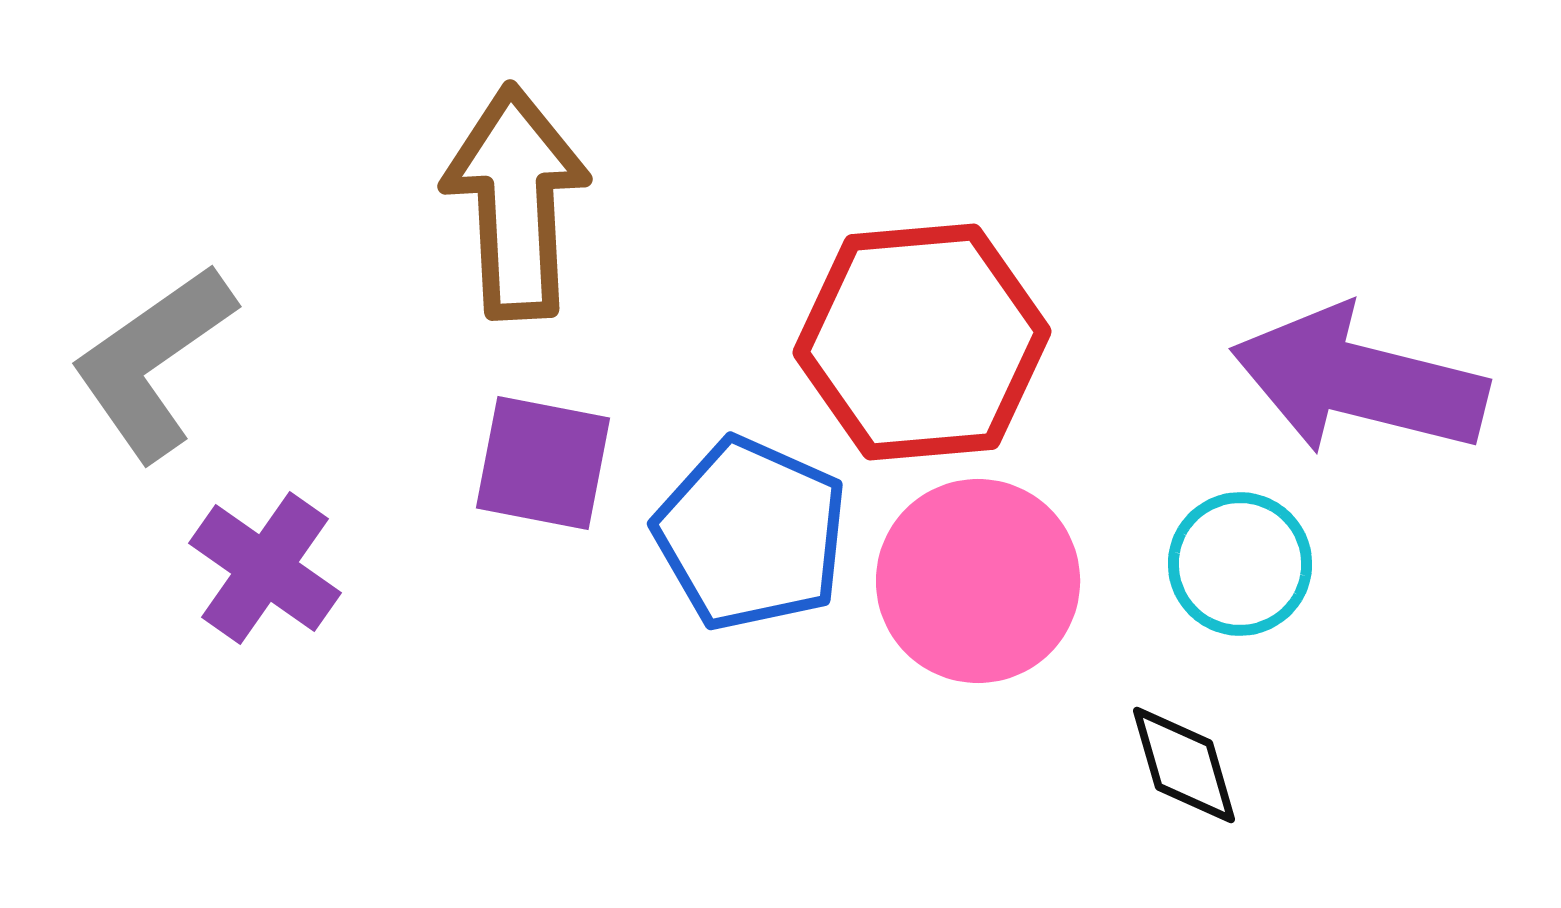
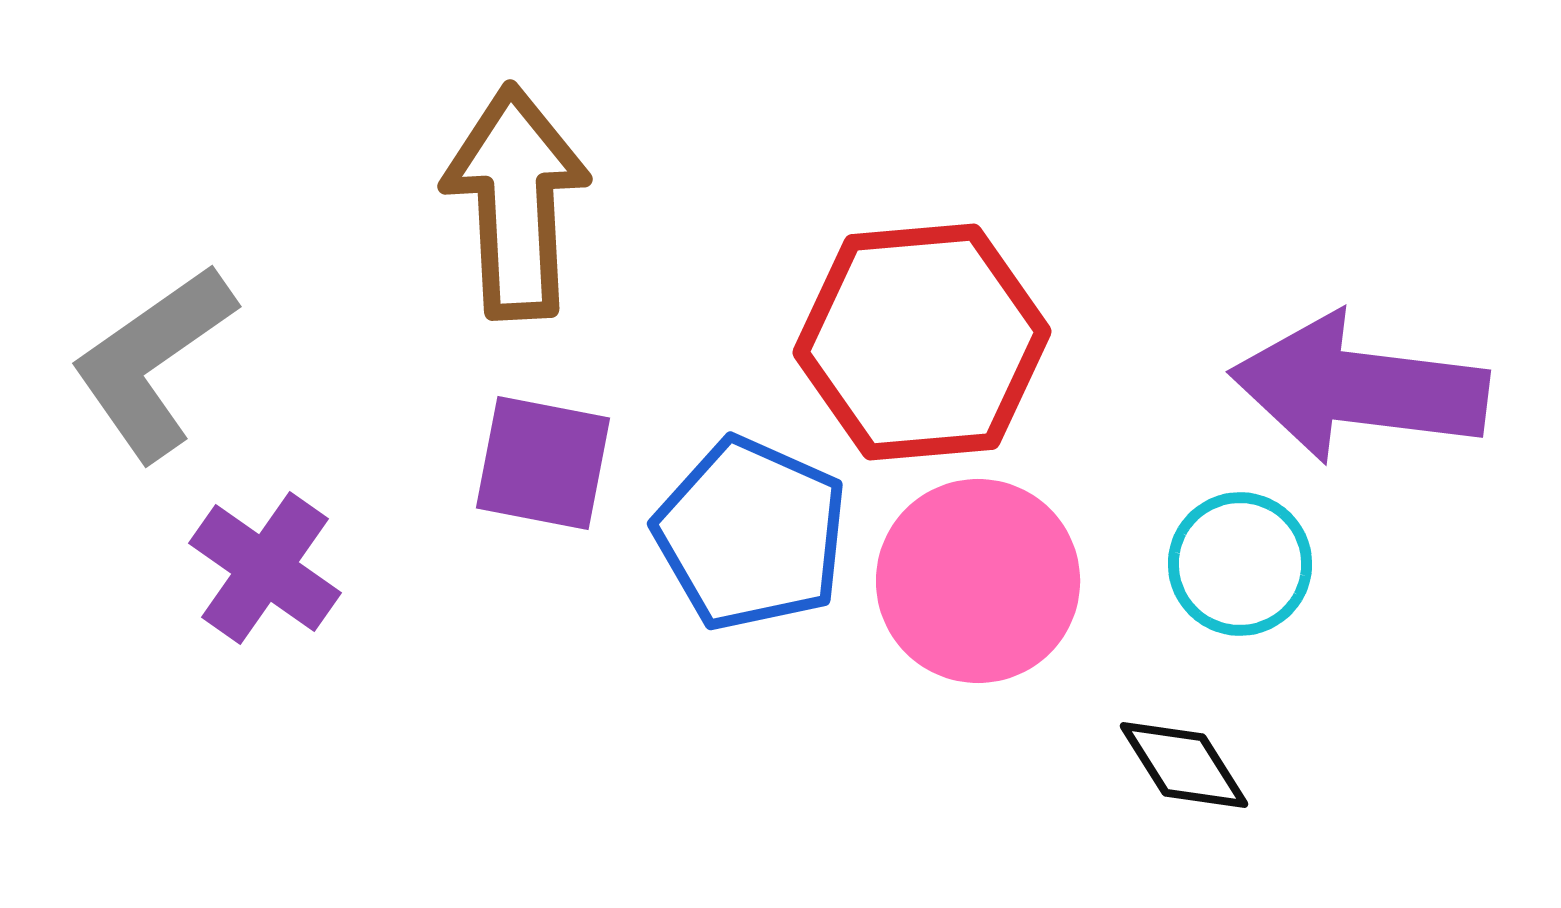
purple arrow: moved 7 px down; rotated 7 degrees counterclockwise
black diamond: rotated 16 degrees counterclockwise
